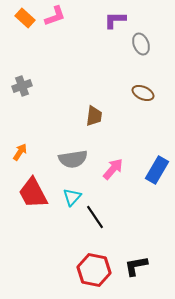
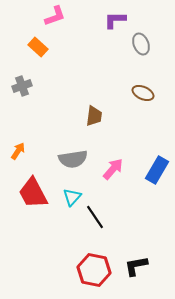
orange rectangle: moved 13 px right, 29 px down
orange arrow: moved 2 px left, 1 px up
